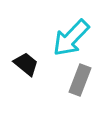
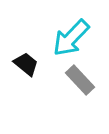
gray rectangle: rotated 64 degrees counterclockwise
